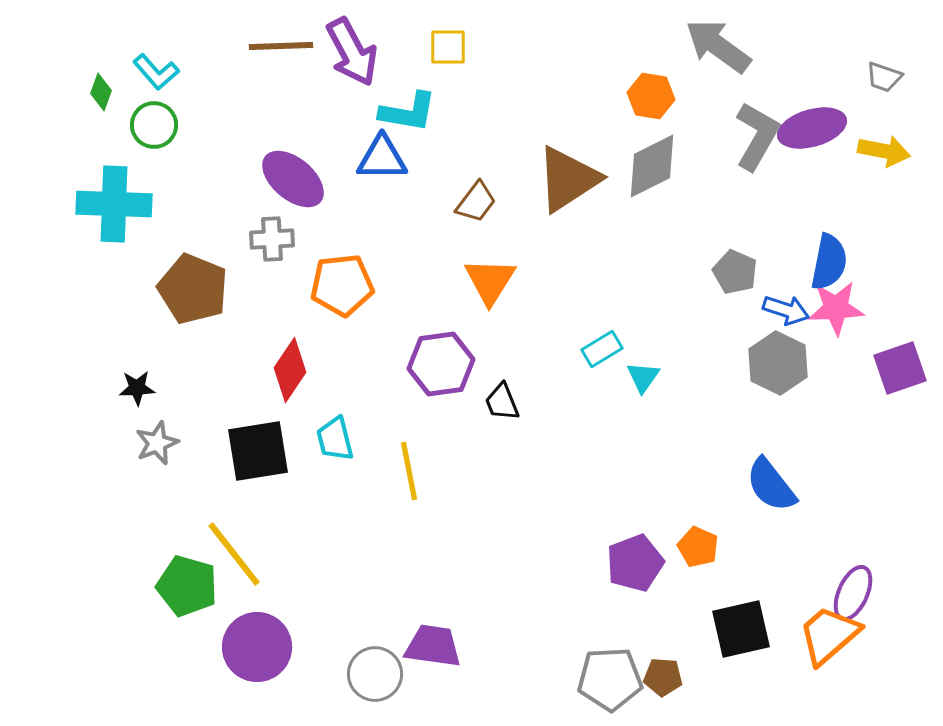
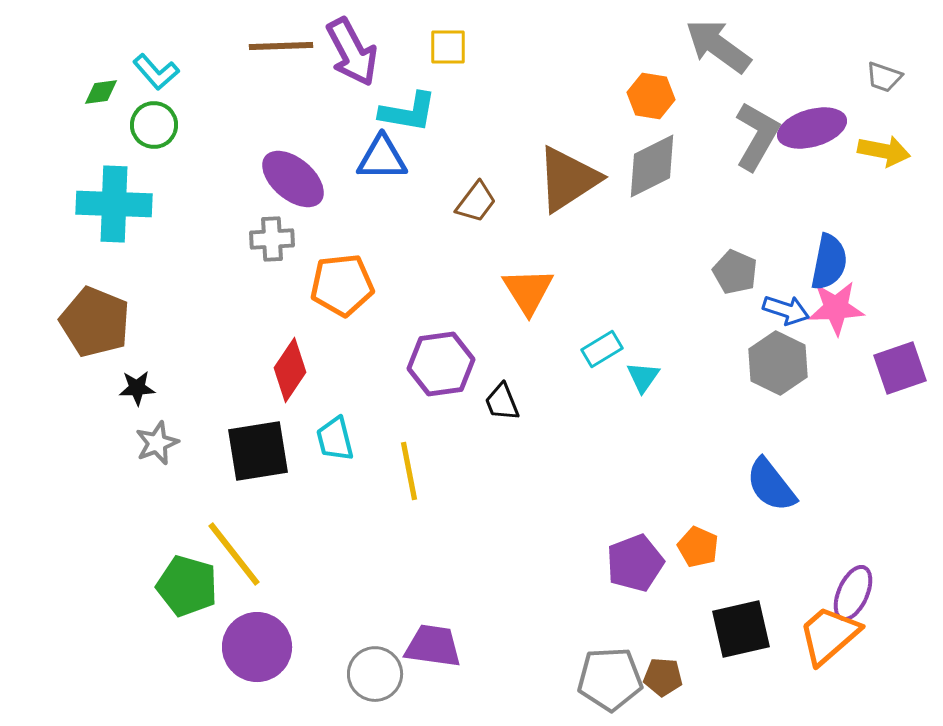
green diamond at (101, 92): rotated 63 degrees clockwise
orange triangle at (490, 281): moved 38 px right, 10 px down; rotated 4 degrees counterclockwise
brown pentagon at (193, 289): moved 98 px left, 33 px down
